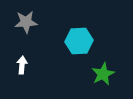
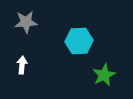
green star: moved 1 px right, 1 px down
